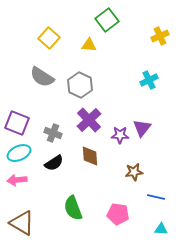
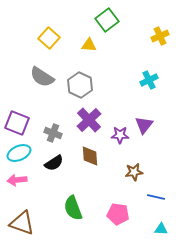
purple triangle: moved 2 px right, 3 px up
brown triangle: rotated 12 degrees counterclockwise
